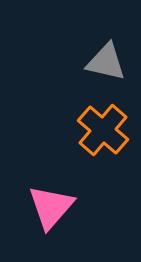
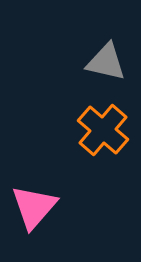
pink triangle: moved 17 px left
